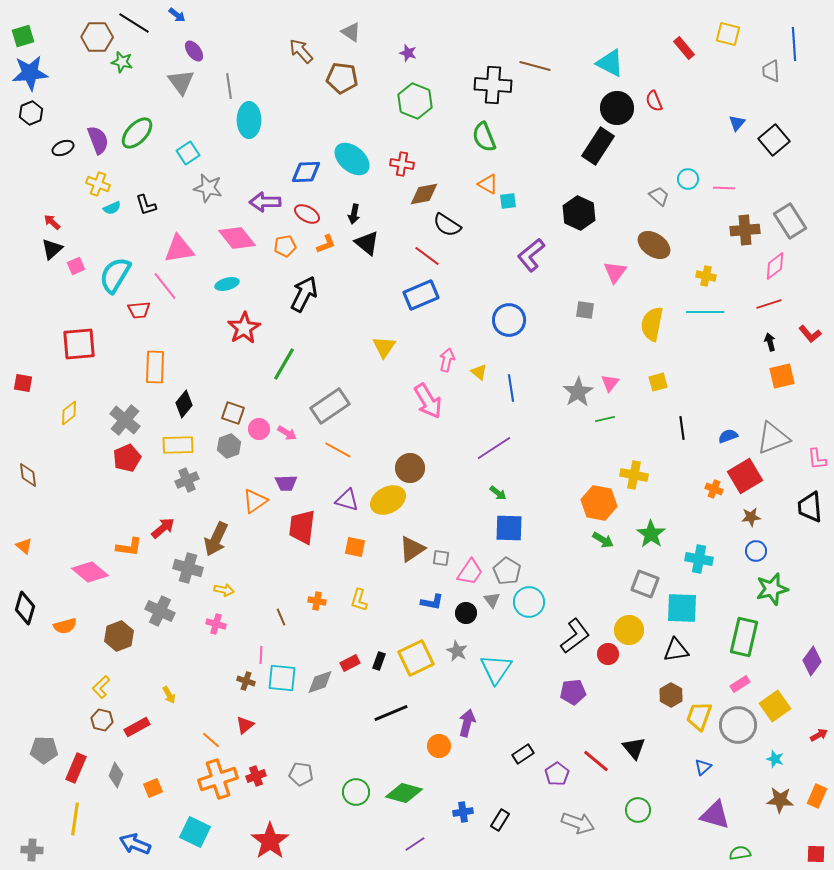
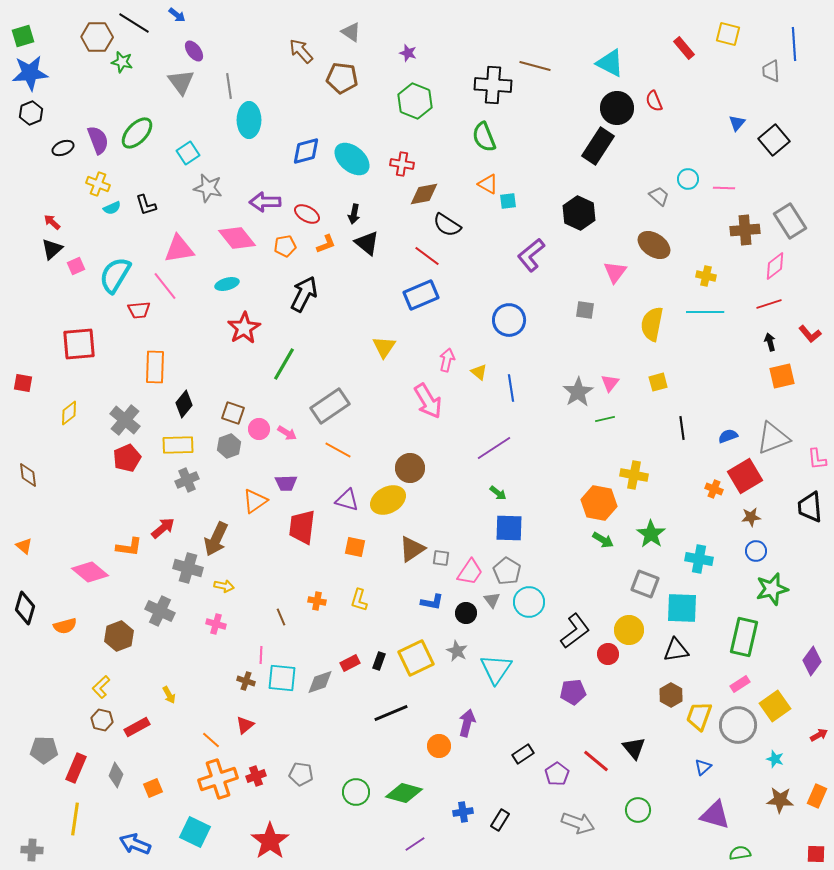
blue diamond at (306, 172): moved 21 px up; rotated 12 degrees counterclockwise
yellow arrow at (224, 590): moved 4 px up
black L-shape at (575, 636): moved 5 px up
